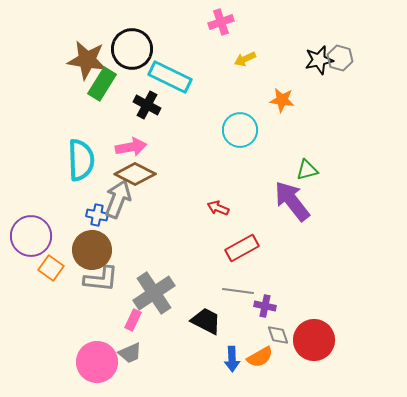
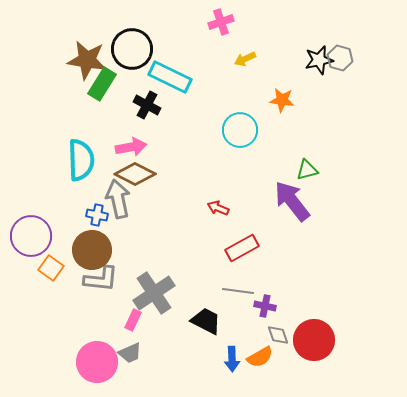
gray arrow: rotated 33 degrees counterclockwise
